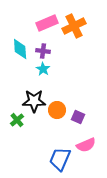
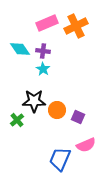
orange cross: moved 2 px right
cyan diamond: rotated 30 degrees counterclockwise
